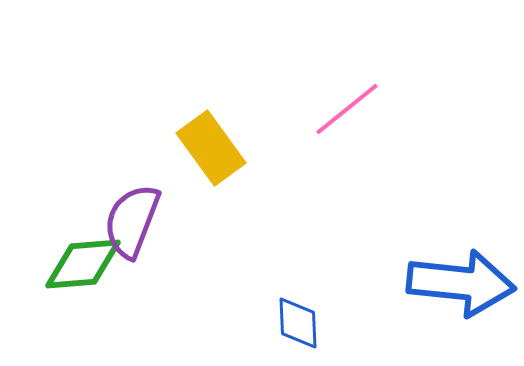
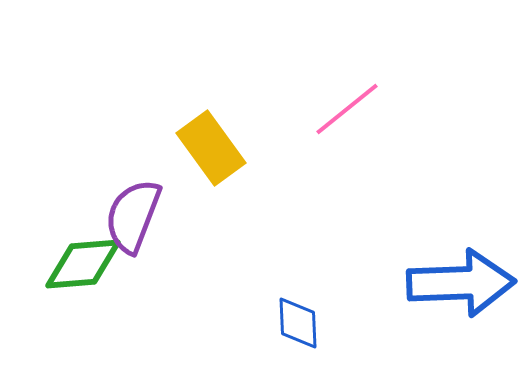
purple semicircle: moved 1 px right, 5 px up
blue arrow: rotated 8 degrees counterclockwise
